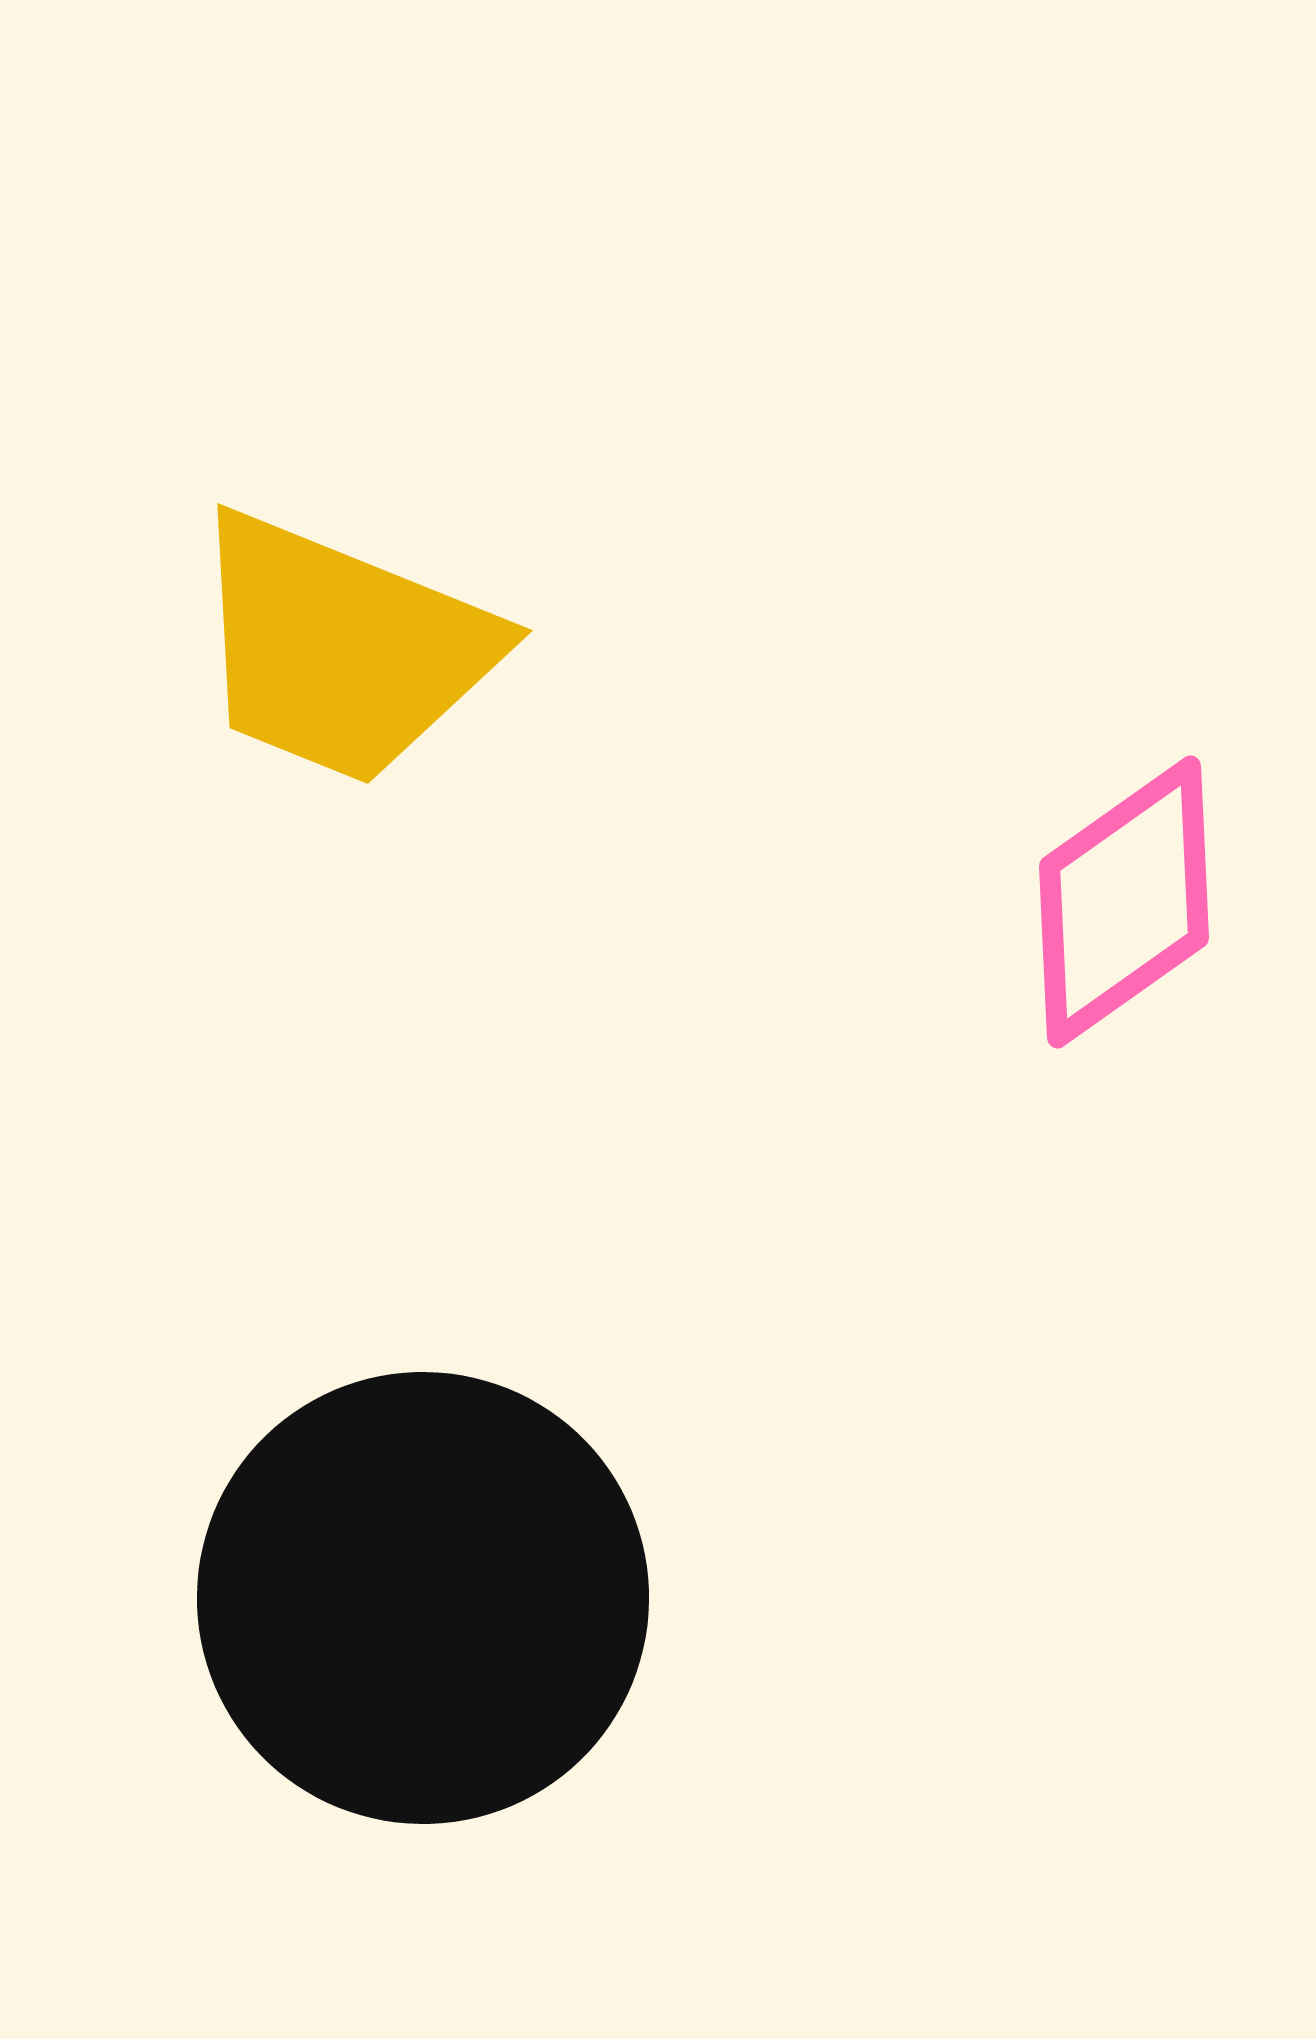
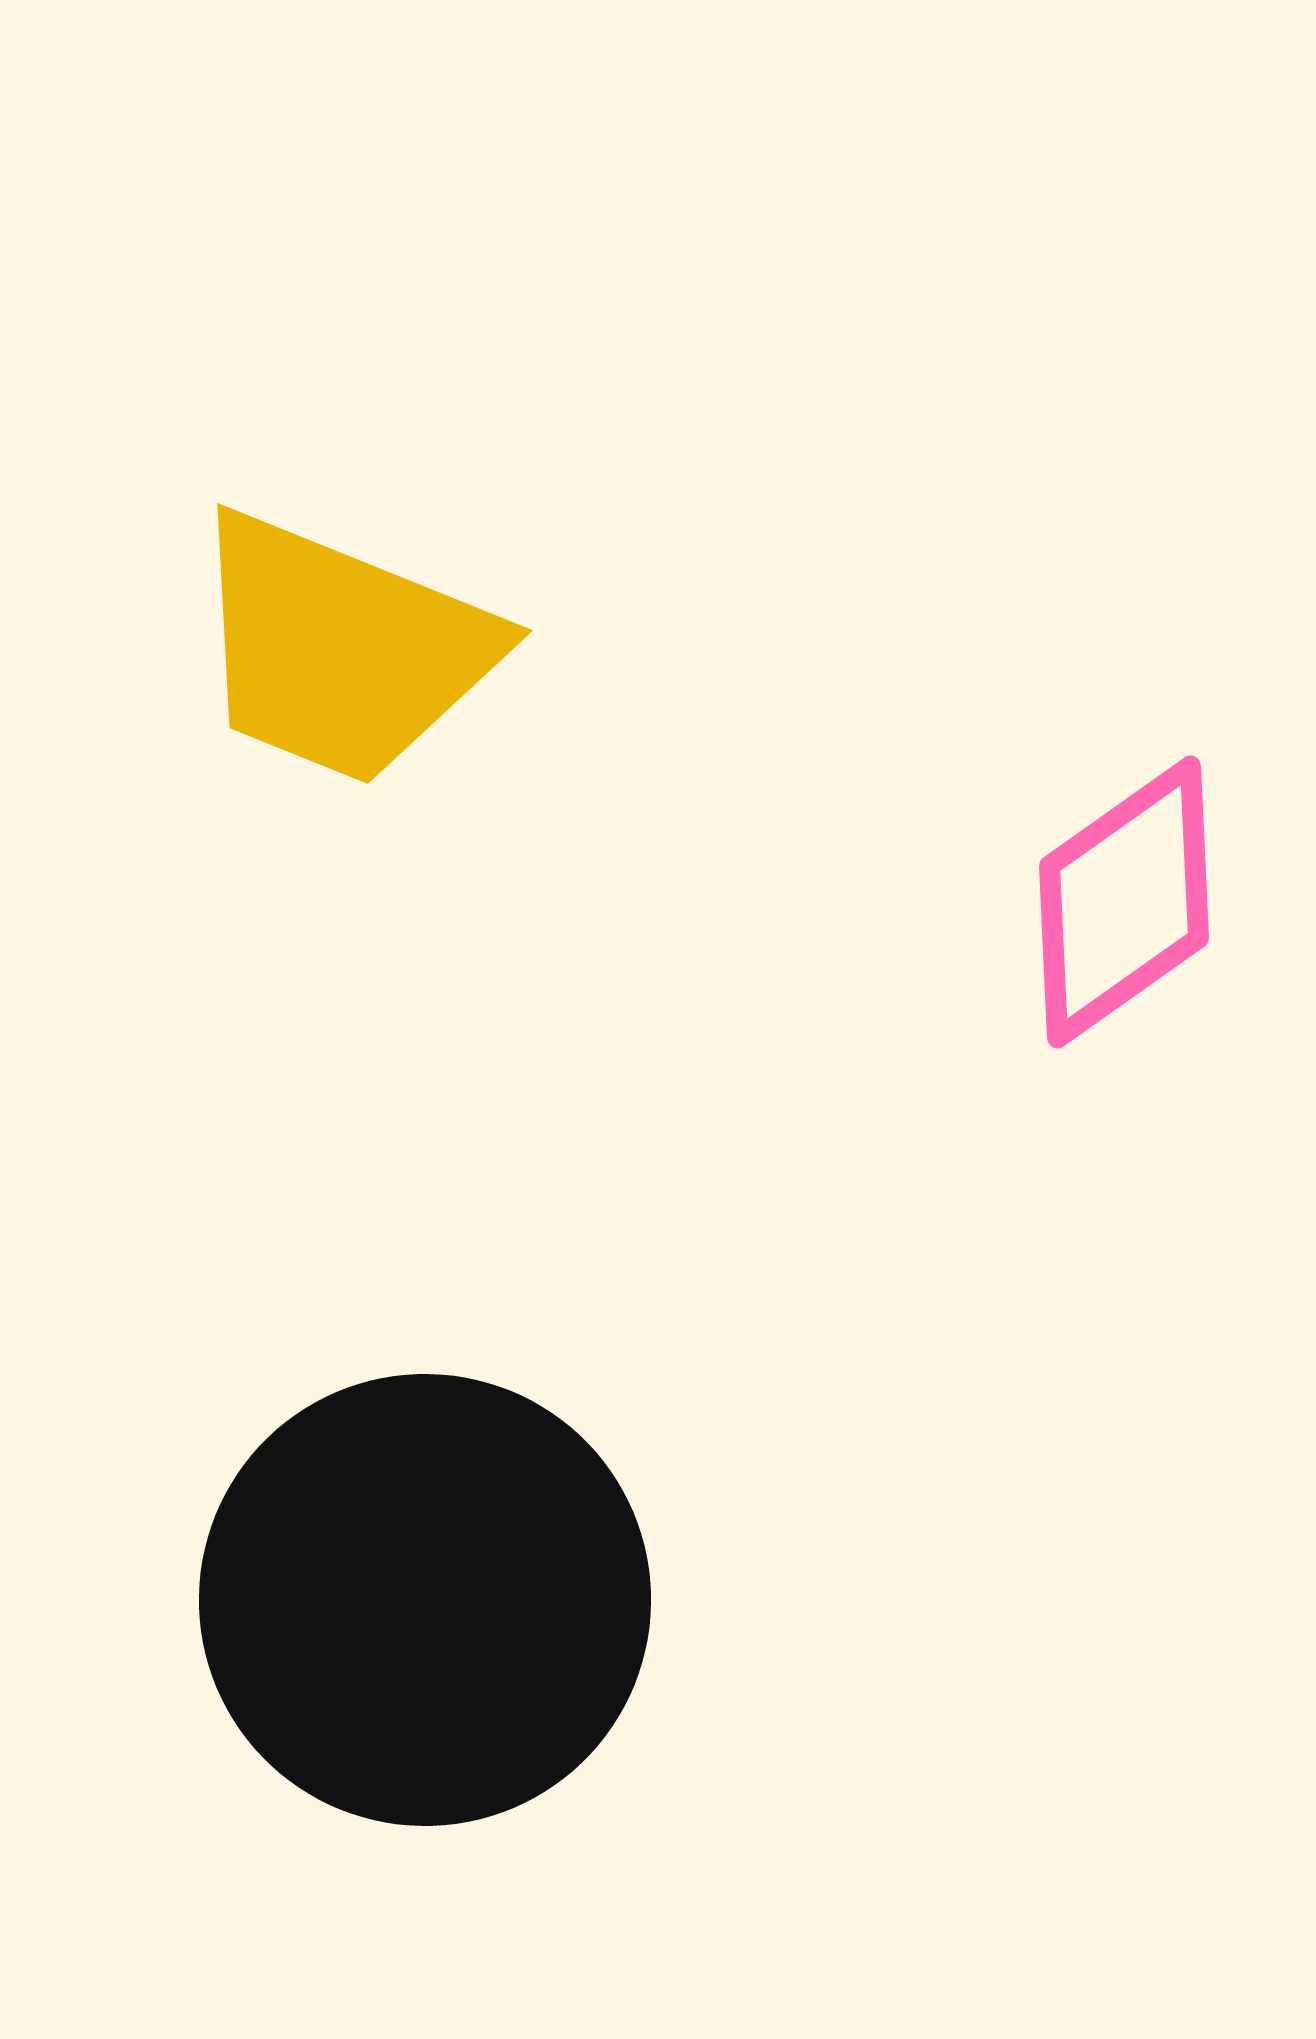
black circle: moved 2 px right, 2 px down
